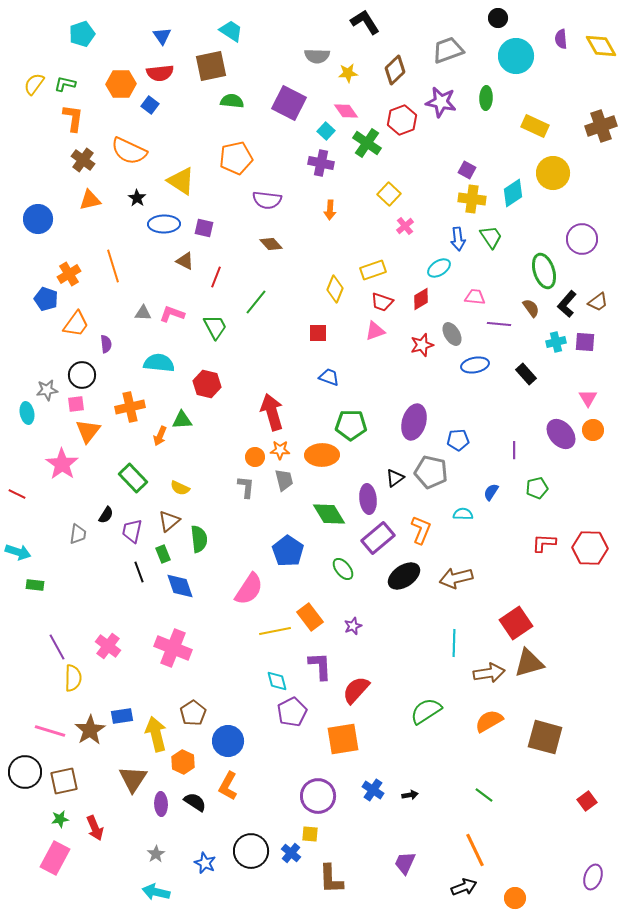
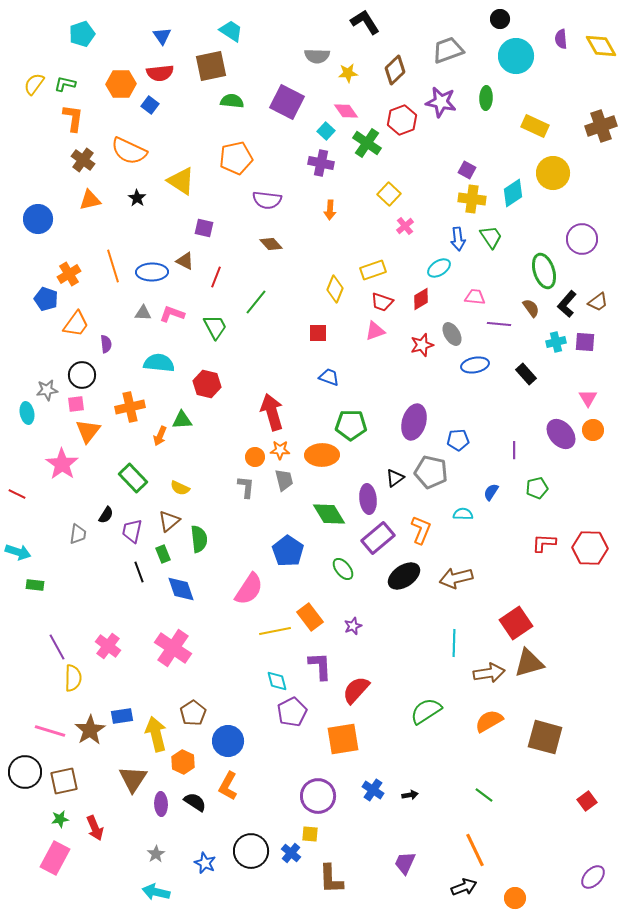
black circle at (498, 18): moved 2 px right, 1 px down
purple square at (289, 103): moved 2 px left, 1 px up
blue ellipse at (164, 224): moved 12 px left, 48 px down
blue diamond at (180, 586): moved 1 px right, 3 px down
pink cross at (173, 648): rotated 12 degrees clockwise
purple ellipse at (593, 877): rotated 25 degrees clockwise
